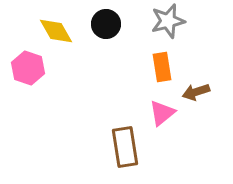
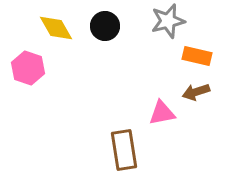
black circle: moved 1 px left, 2 px down
yellow diamond: moved 3 px up
orange rectangle: moved 35 px right, 11 px up; rotated 68 degrees counterclockwise
pink triangle: rotated 28 degrees clockwise
brown rectangle: moved 1 px left, 3 px down
